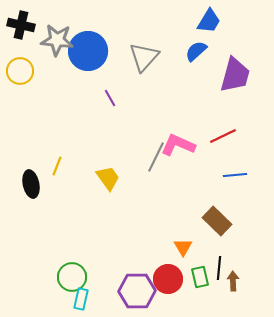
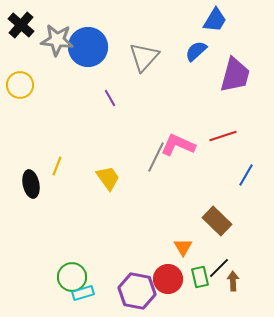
blue trapezoid: moved 6 px right, 1 px up
black cross: rotated 28 degrees clockwise
blue circle: moved 4 px up
yellow circle: moved 14 px down
red line: rotated 8 degrees clockwise
blue line: moved 11 px right; rotated 55 degrees counterclockwise
black line: rotated 40 degrees clockwise
purple hexagon: rotated 12 degrees clockwise
cyan rectangle: moved 2 px right, 6 px up; rotated 60 degrees clockwise
